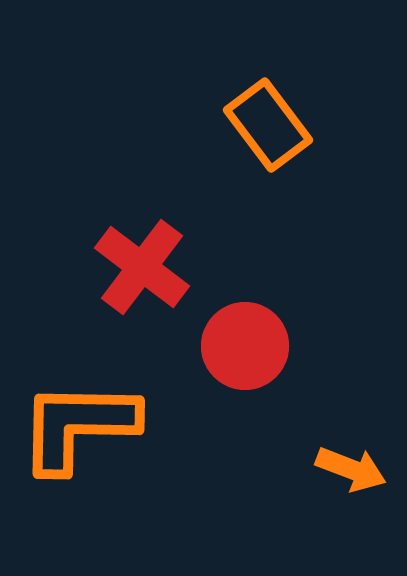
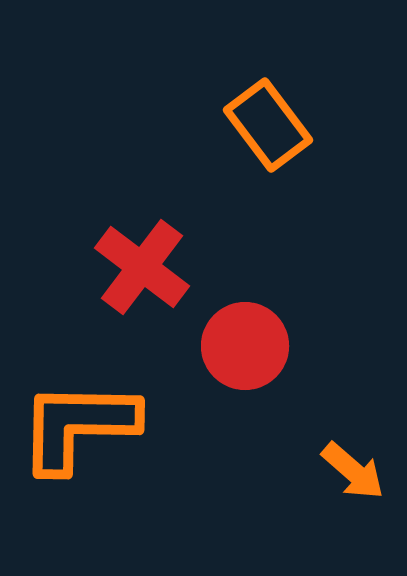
orange arrow: moved 2 px right, 2 px down; rotated 20 degrees clockwise
